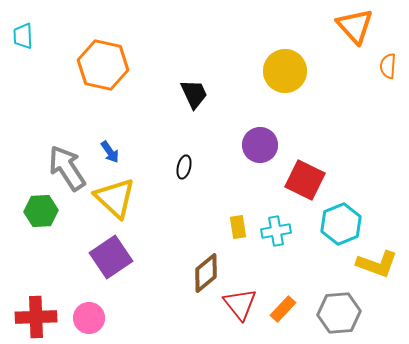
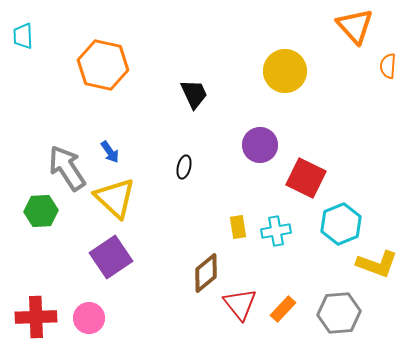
red square: moved 1 px right, 2 px up
